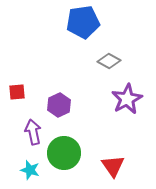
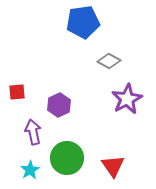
green circle: moved 3 px right, 5 px down
cyan star: rotated 24 degrees clockwise
